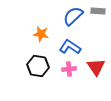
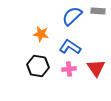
blue semicircle: moved 1 px left
red triangle: moved 1 px down
